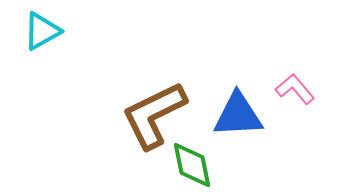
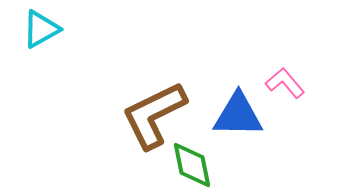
cyan triangle: moved 1 px left, 2 px up
pink L-shape: moved 10 px left, 6 px up
blue triangle: rotated 4 degrees clockwise
